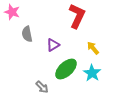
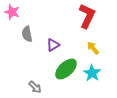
red L-shape: moved 10 px right
gray arrow: moved 7 px left
